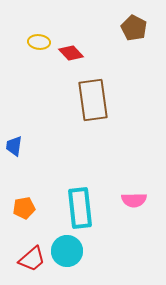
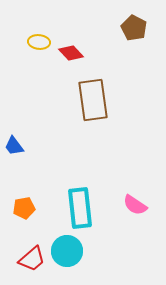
blue trapezoid: rotated 45 degrees counterclockwise
pink semicircle: moved 1 px right, 5 px down; rotated 35 degrees clockwise
